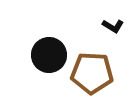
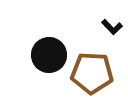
black L-shape: moved 1 px left, 1 px down; rotated 15 degrees clockwise
